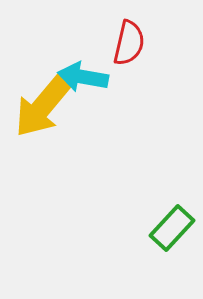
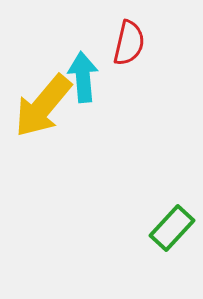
cyan arrow: rotated 75 degrees clockwise
